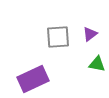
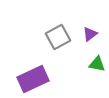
gray square: rotated 25 degrees counterclockwise
